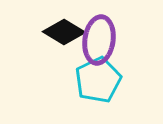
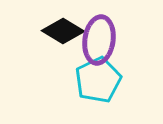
black diamond: moved 1 px left, 1 px up
